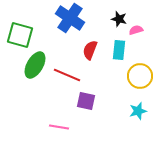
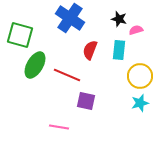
cyan star: moved 2 px right, 8 px up
